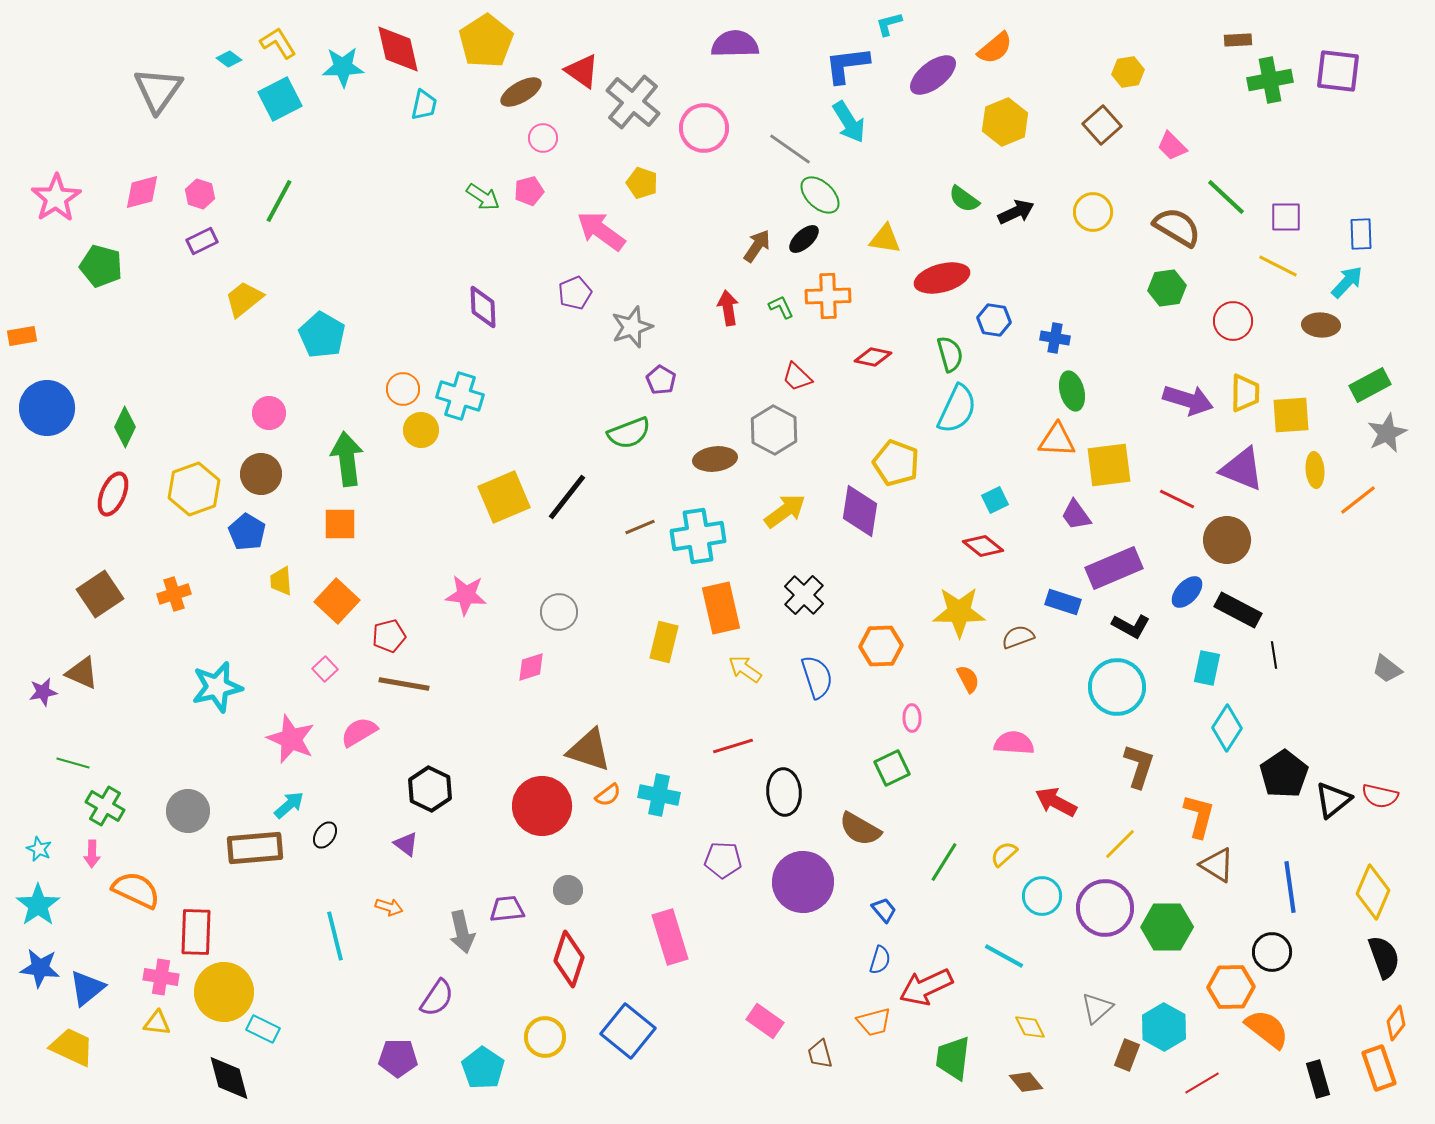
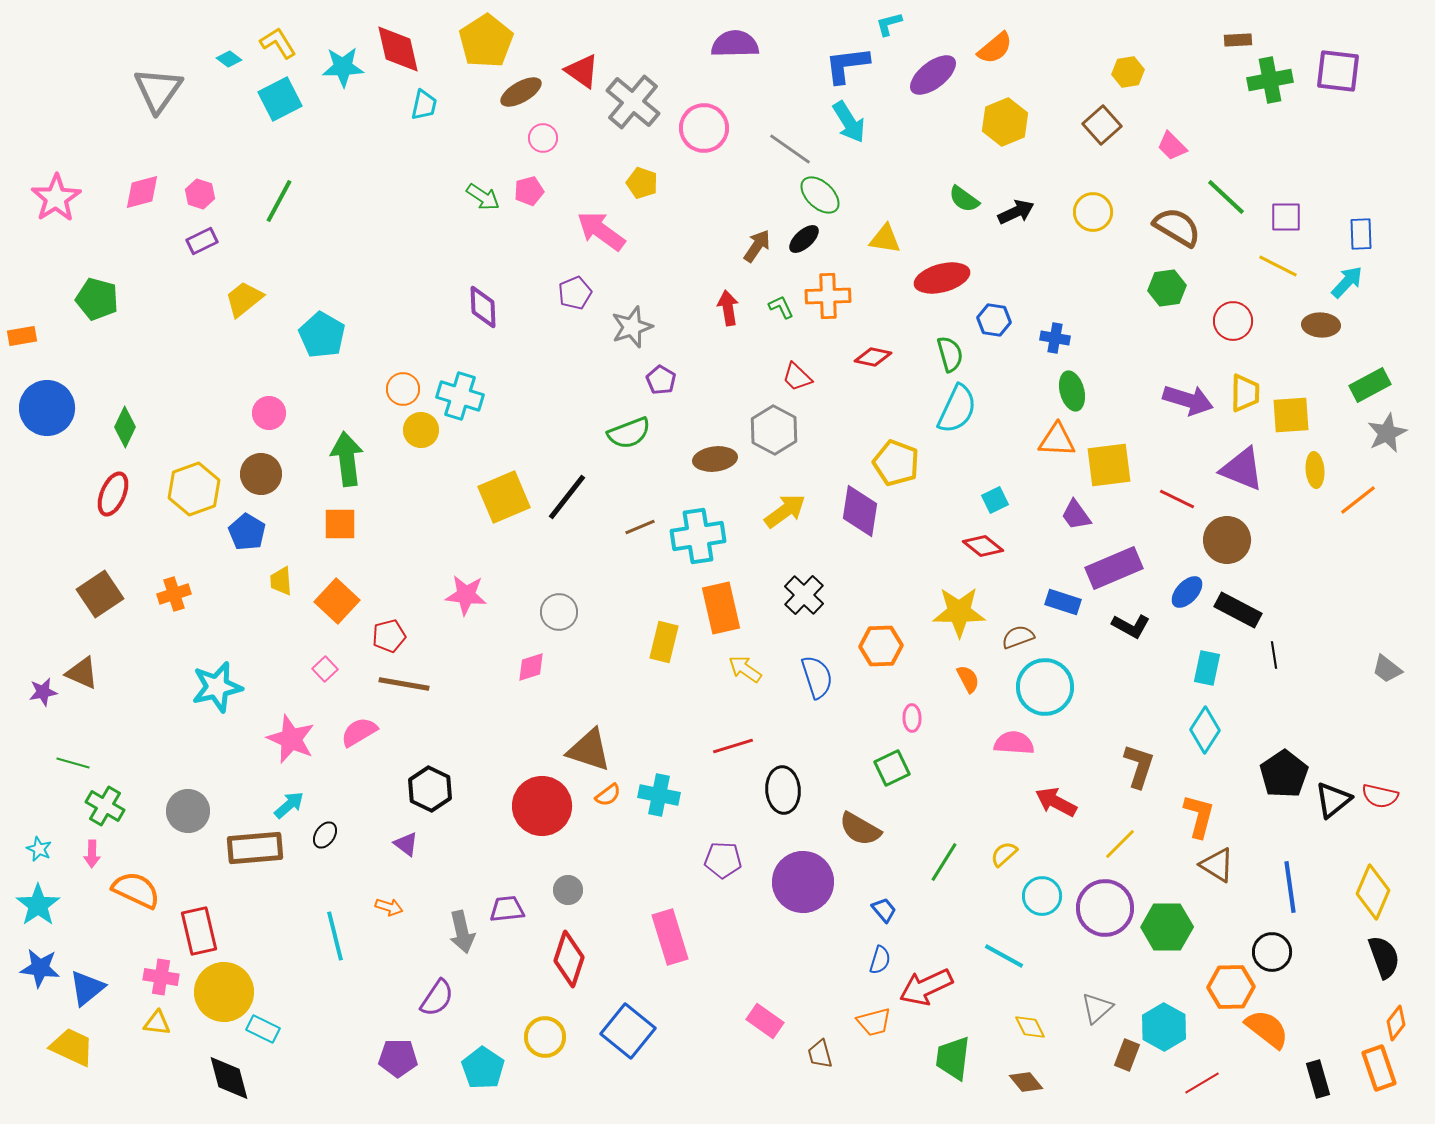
green pentagon at (101, 266): moved 4 px left, 33 px down
cyan circle at (1117, 687): moved 72 px left
cyan diamond at (1227, 728): moved 22 px left, 2 px down
black ellipse at (784, 792): moved 1 px left, 2 px up
red rectangle at (196, 932): moved 3 px right, 1 px up; rotated 15 degrees counterclockwise
